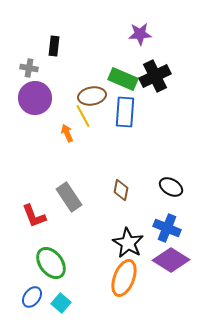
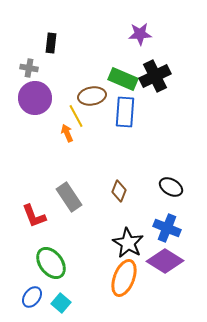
black rectangle: moved 3 px left, 3 px up
yellow line: moved 7 px left
brown diamond: moved 2 px left, 1 px down; rotated 10 degrees clockwise
purple diamond: moved 6 px left, 1 px down
